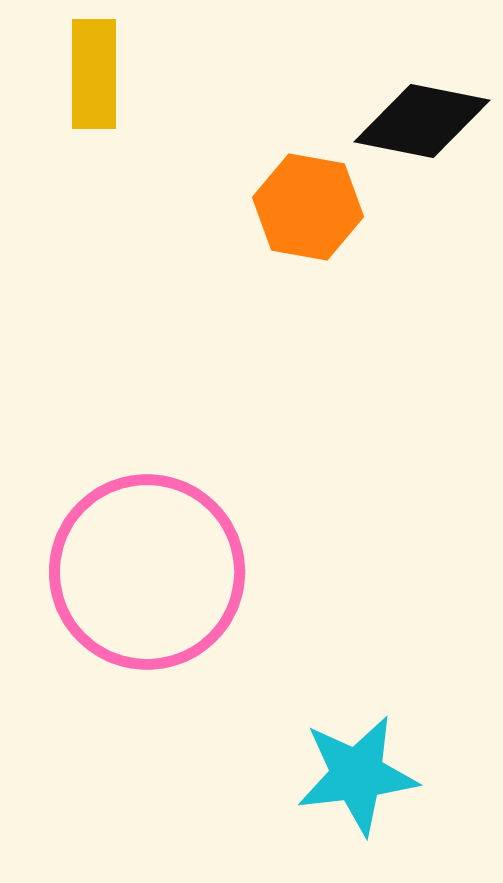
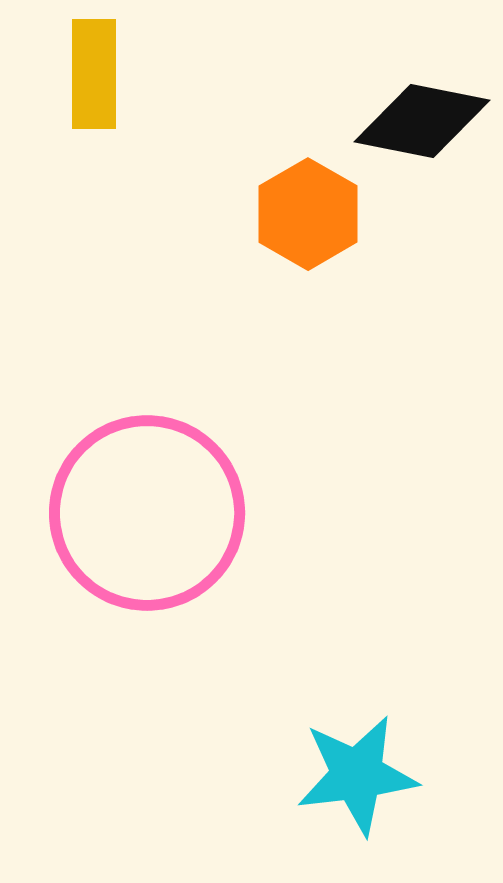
orange hexagon: moved 7 px down; rotated 20 degrees clockwise
pink circle: moved 59 px up
